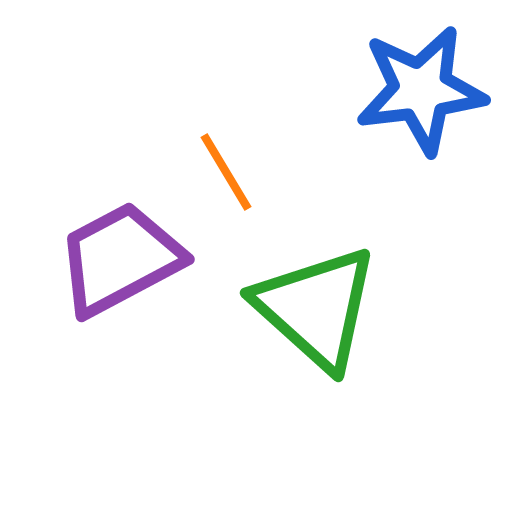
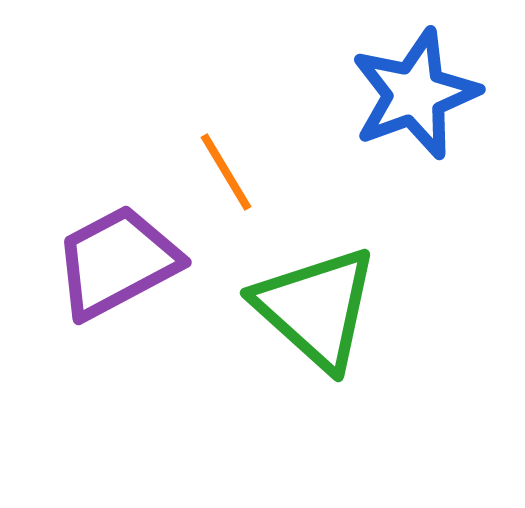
blue star: moved 6 px left, 4 px down; rotated 13 degrees counterclockwise
purple trapezoid: moved 3 px left, 3 px down
